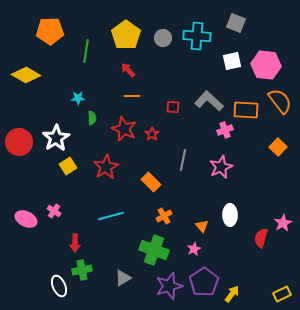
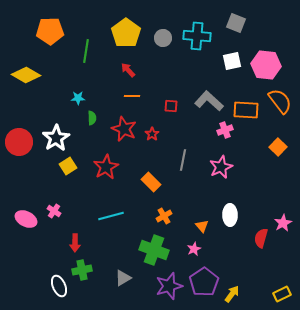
yellow pentagon at (126, 35): moved 2 px up
red square at (173, 107): moved 2 px left, 1 px up
